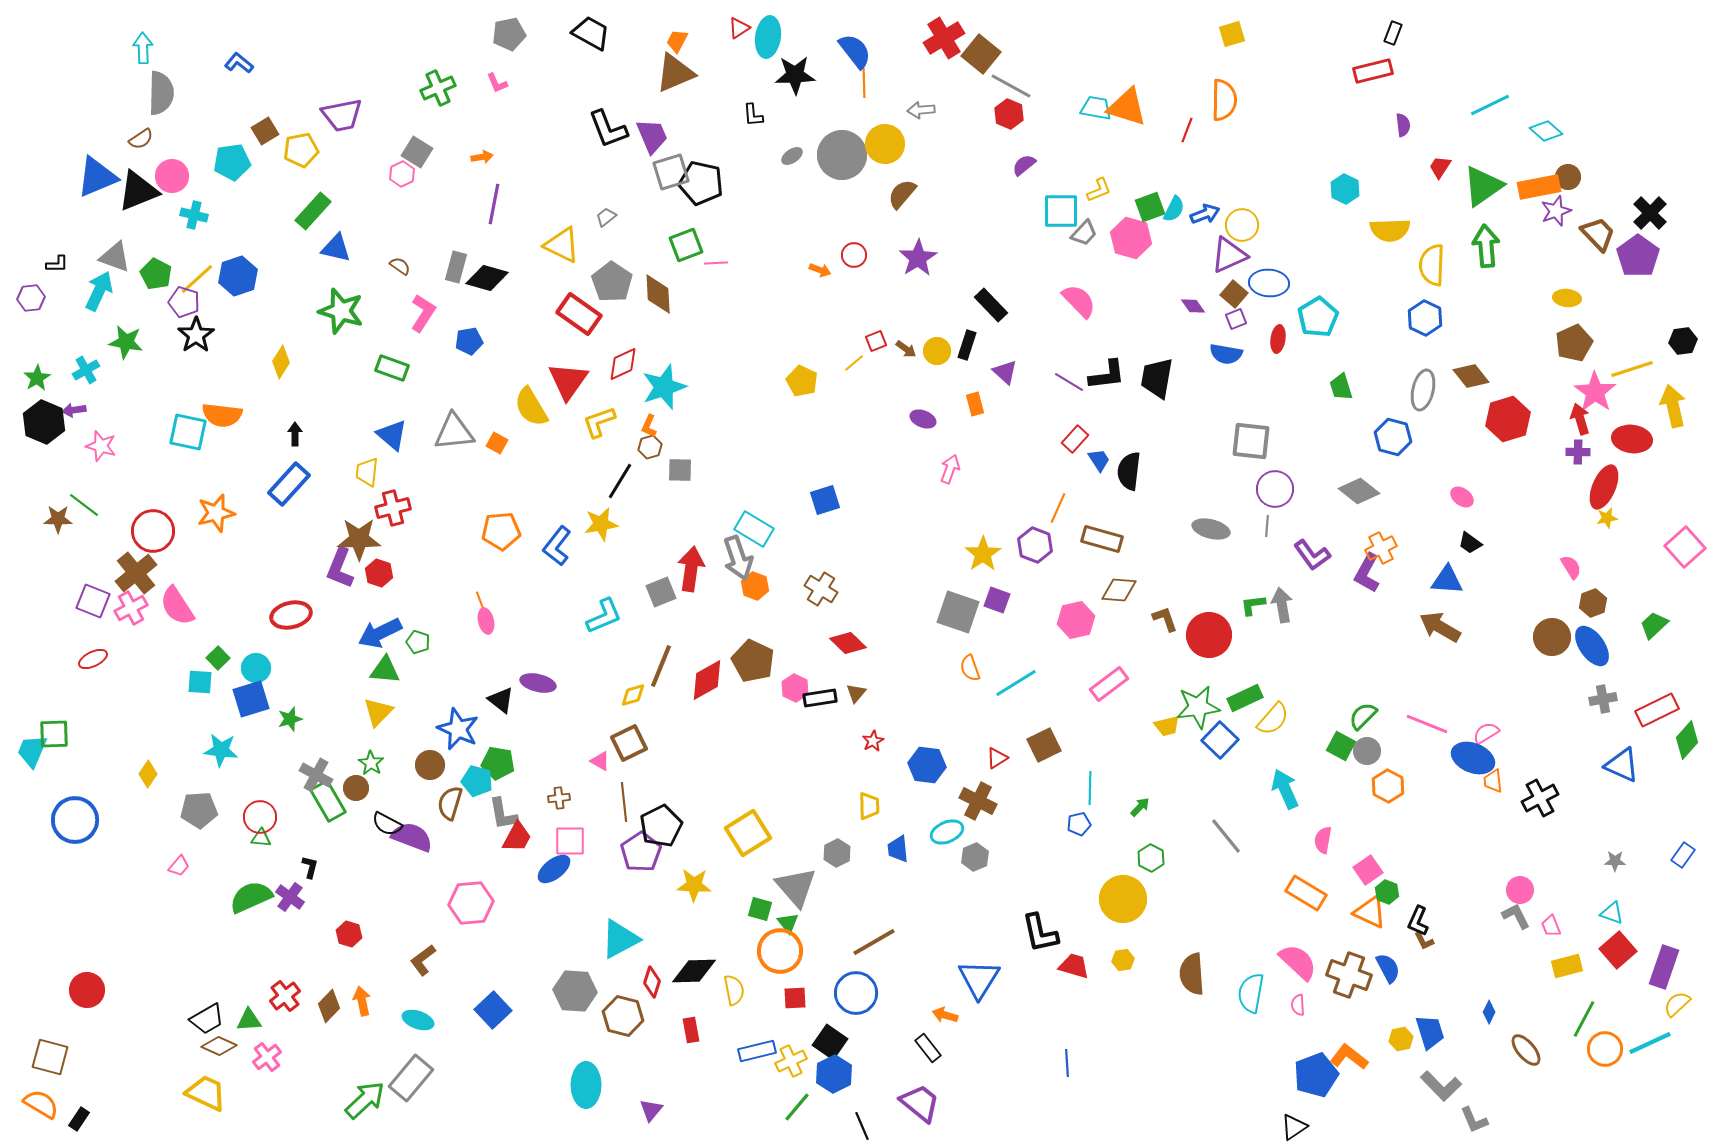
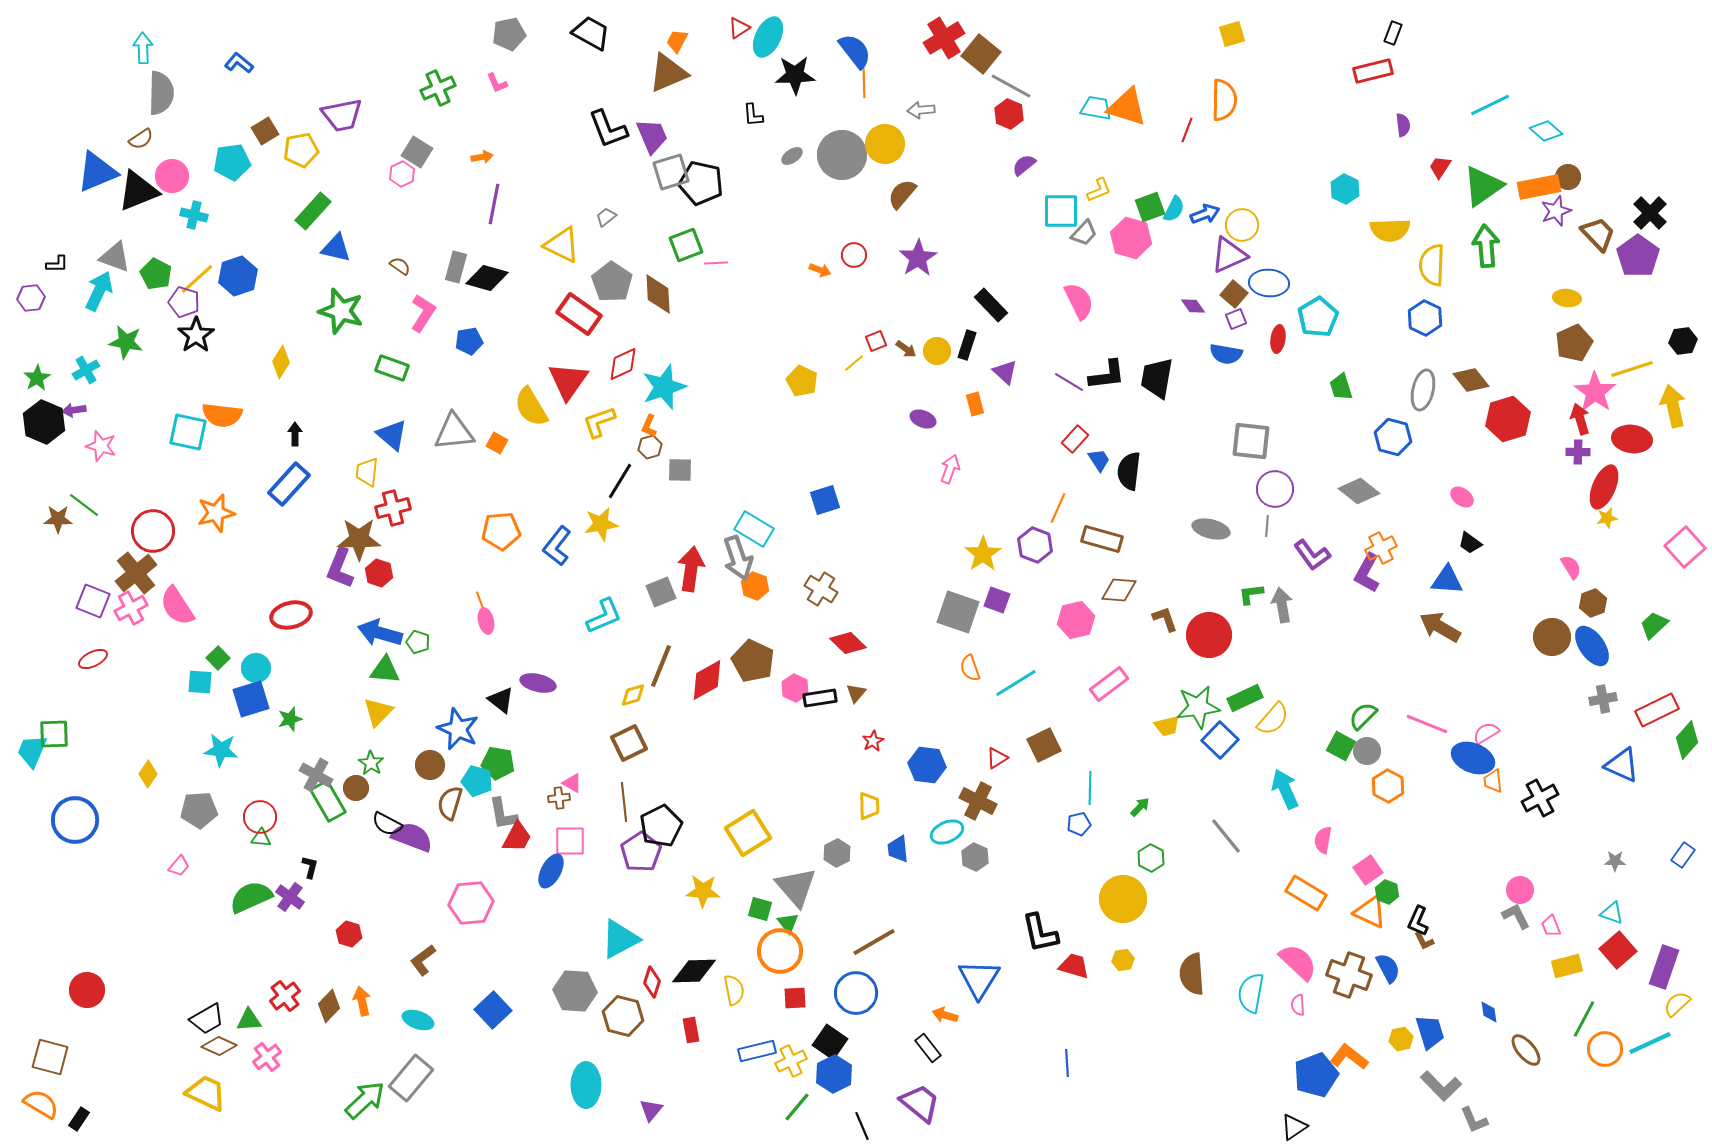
cyan ellipse at (768, 37): rotated 18 degrees clockwise
brown triangle at (675, 73): moved 7 px left
blue triangle at (97, 177): moved 5 px up
pink semicircle at (1079, 301): rotated 18 degrees clockwise
brown diamond at (1471, 376): moved 4 px down
green L-shape at (1253, 605): moved 2 px left, 11 px up
blue arrow at (380, 633): rotated 42 degrees clockwise
pink triangle at (600, 761): moved 28 px left, 22 px down
gray hexagon at (975, 857): rotated 12 degrees counterclockwise
blue ellipse at (554, 869): moved 3 px left, 2 px down; rotated 24 degrees counterclockwise
yellow star at (694, 885): moved 9 px right, 6 px down
blue diamond at (1489, 1012): rotated 35 degrees counterclockwise
